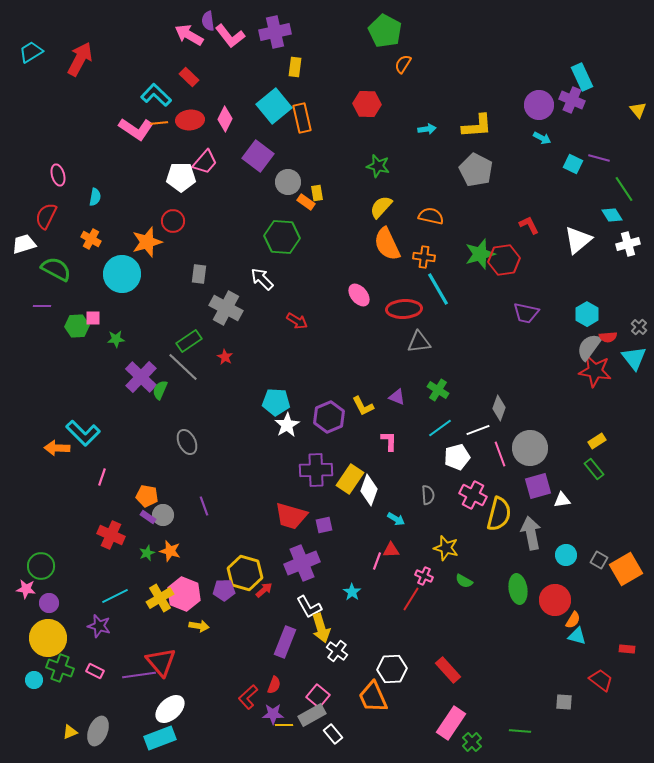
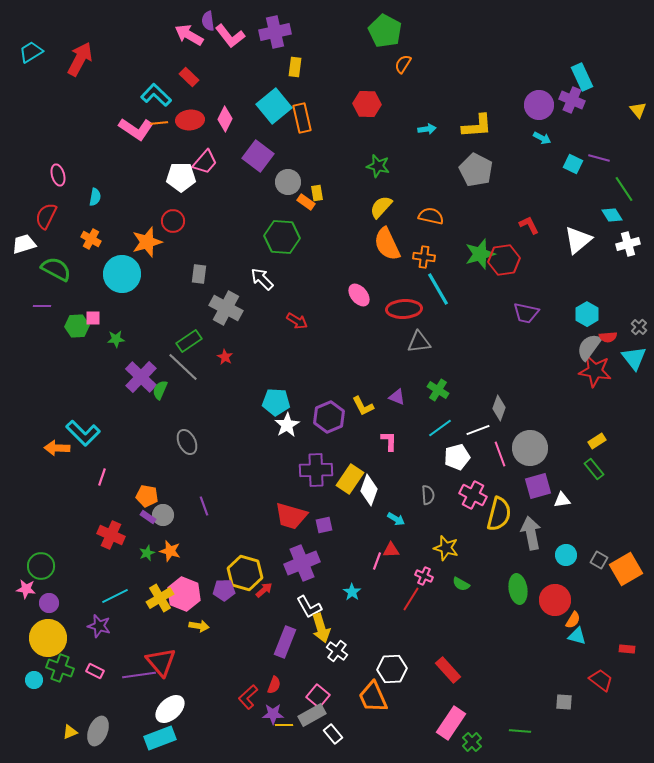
green semicircle at (464, 581): moved 3 px left, 3 px down
